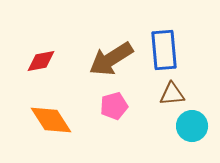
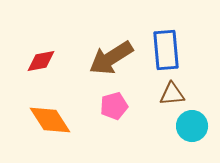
blue rectangle: moved 2 px right
brown arrow: moved 1 px up
orange diamond: moved 1 px left
